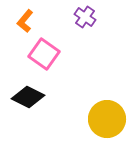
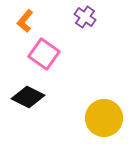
yellow circle: moved 3 px left, 1 px up
